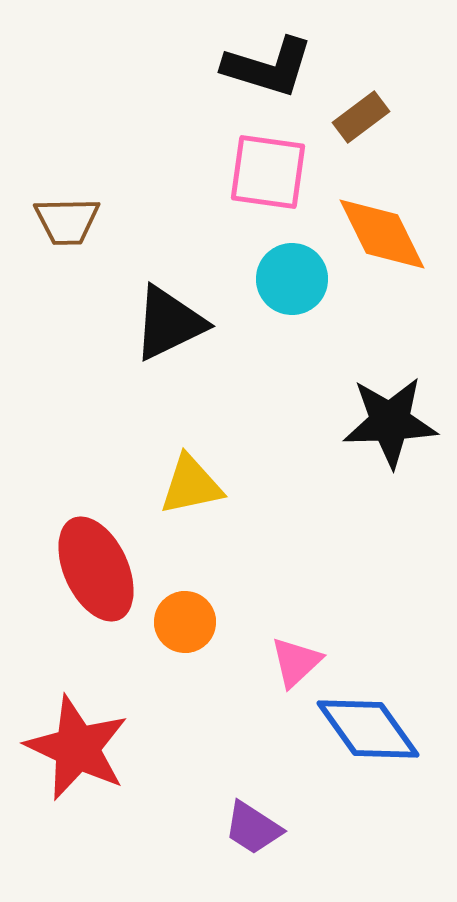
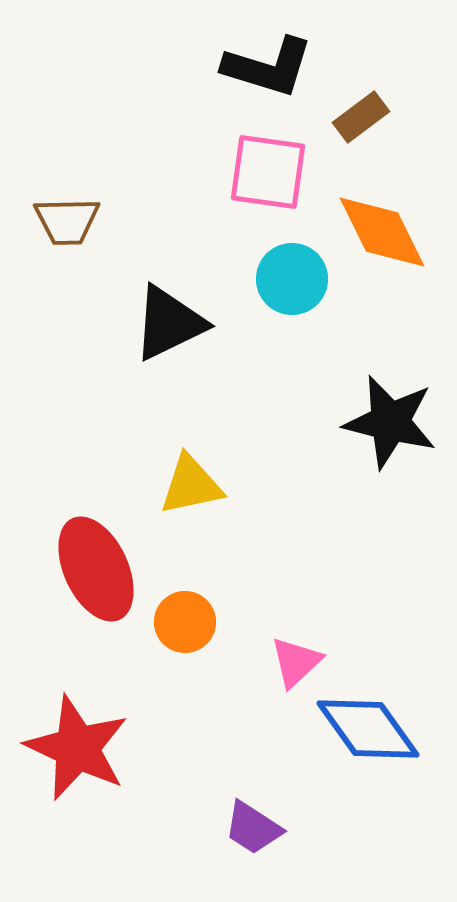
orange diamond: moved 2 px up
black star: rotated 16 degrees clockwise
